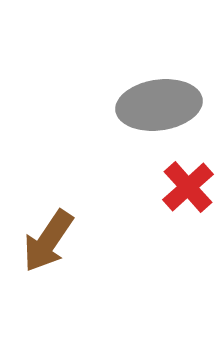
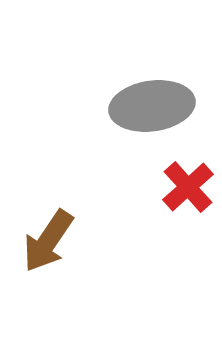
gray ellipse: moved 7 px left, 1 px down
